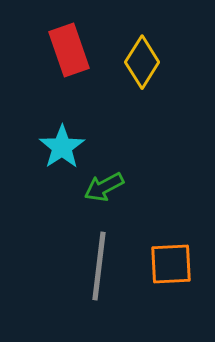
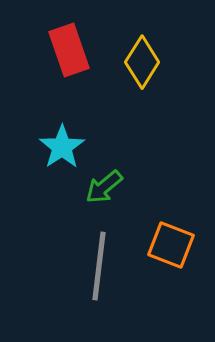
green arrow: rotated 12 degrees counterclockwise
orange square: moved 19 px up; rotated 24 degrees clockwise
